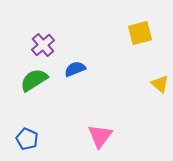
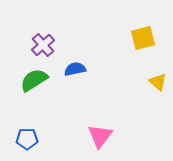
yellow square: moved 3 px right, 5 px down
blue semicircle: rotated 10 degrees clockwise
yellow triangle: moved 2 px left, 2 px up
blue pentagon: rotated 25 degrees counterclockwise
